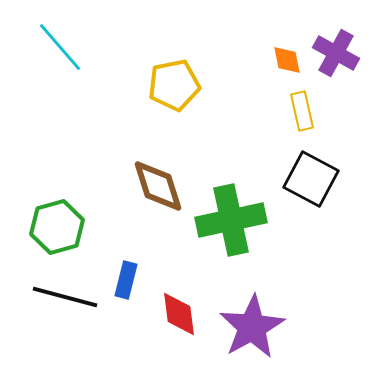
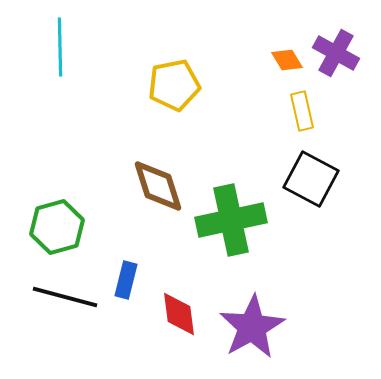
cyan line: rotated 40 degrees clockwise
orange diamond: rotated 20 degrees counterclockwise
